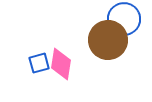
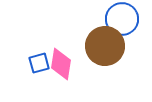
blue circle: moved 2 px left
brown circle: moved 3 px left, 6 px down
